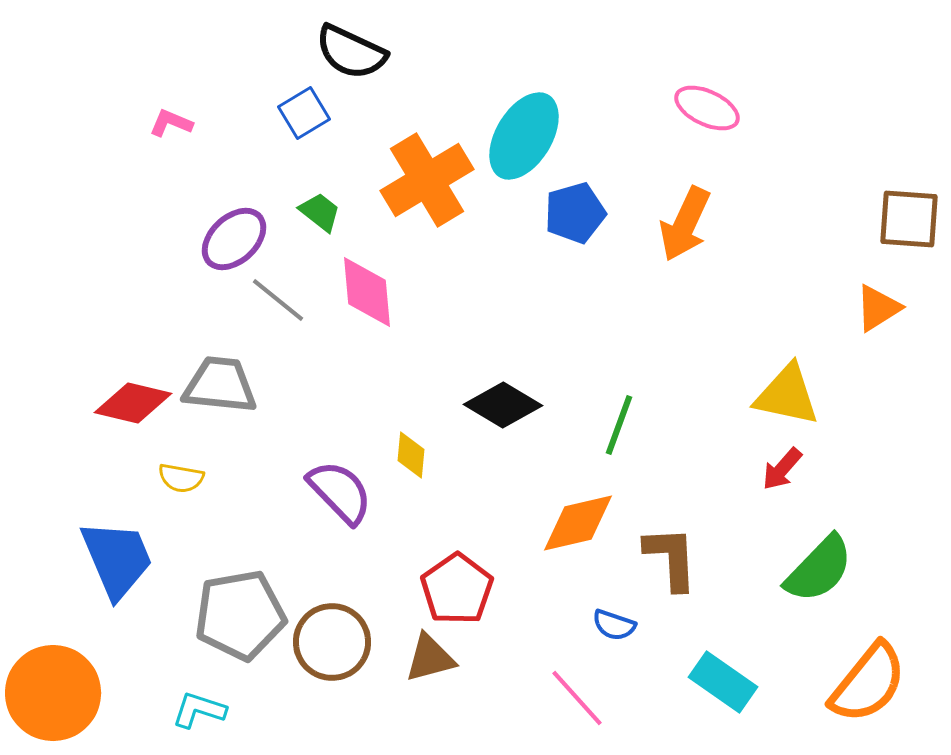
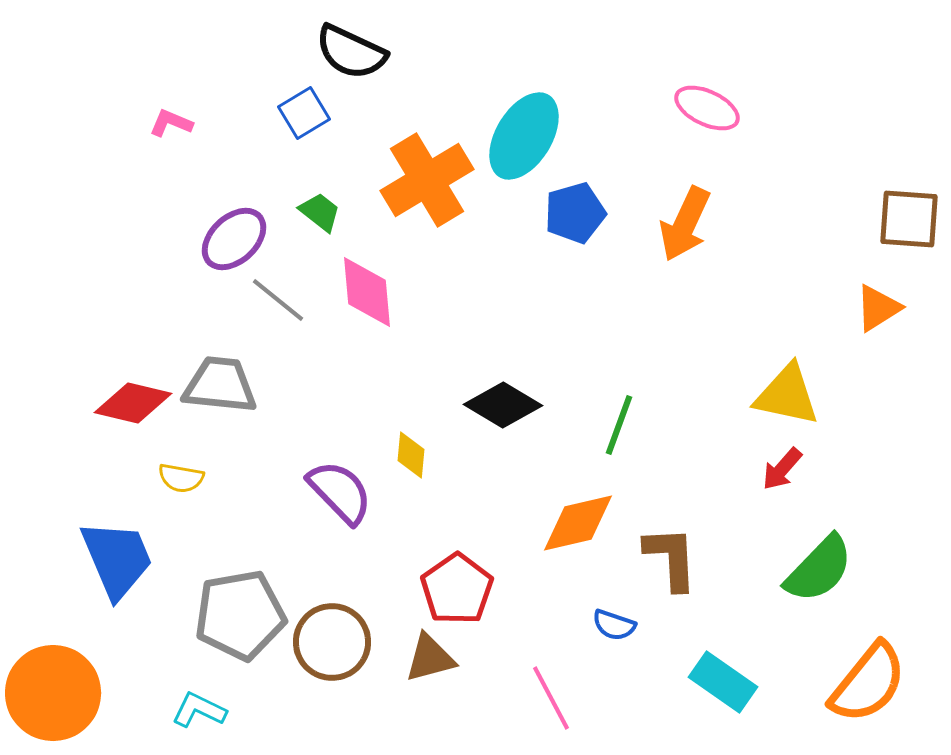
pink line: moved 26 px left; rotated 14 degrees clockwise
cyan L-shape: rotated 8 degrees clockwise
